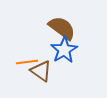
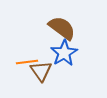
blue star: moved 3 px down
brown triangle: rotated 20 degrees clockwise
